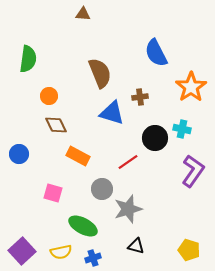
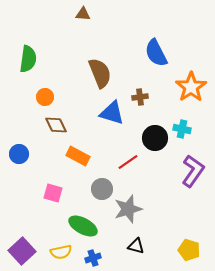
orange circle: moved 4 px left, 1 px down
